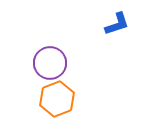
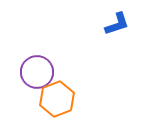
purple circle: moved 13 px left, 9 px down
